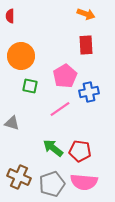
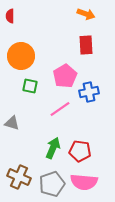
green arrow: rotated 75 degrees clockwise
